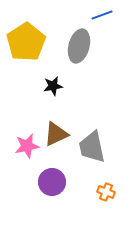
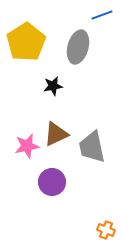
gray ellipse: moved 1 px left, 1 px down
orange cross: moved 38 px down
